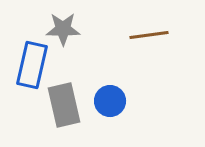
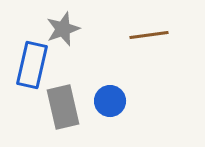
gray star: rotated 20 degrees counterclockwise
gray rectangle: moved 1 px left, 2 px down
